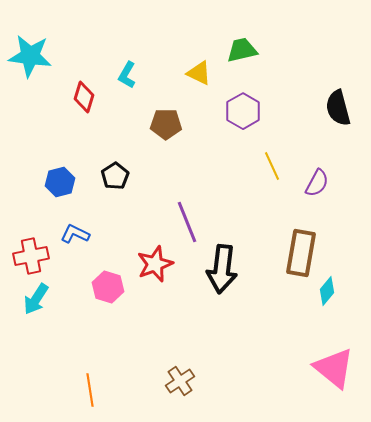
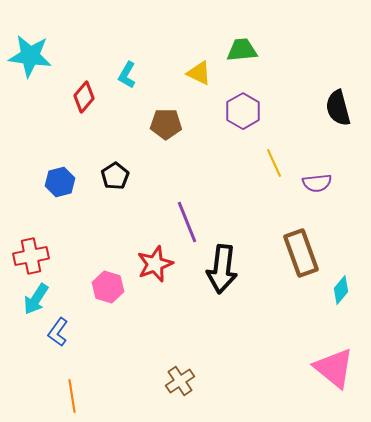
green trapezoid: rotated 8 degrees clockwise
red diamond: rotated 24 degrees clockwise
yellow line: moved 2 px right, 3 px up
purple semicircle: rotated 56 degrees clockwise
blue L-shape: moved 17 px left, 98 px down; rotated 80 degrees counterclockwise
brown rectangle: rotated 30 degrees counterclockwise
cyan diamond: moved 14 px right, 1 px up
orange line: moved 18 px left, 6 px down
